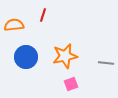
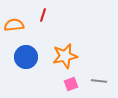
gray line: moved 7 px left, 18 px down
